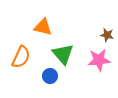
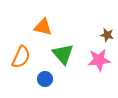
blue circle: moved 5 px left, 3 px down
